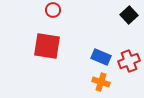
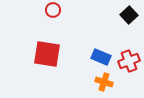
red square: moved 8 px down
orange cross: moved 3 px right
